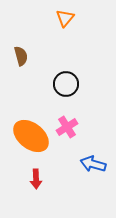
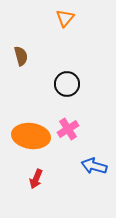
black circle: moved 1 px right
pink cross: moved 1 px right, 2 px down
orange ellipse: rotated 30 degrees counterclockwise
blue arrow: moved 1 px right, 2 px down
red arrow: rotated 24 degrees clockwise
